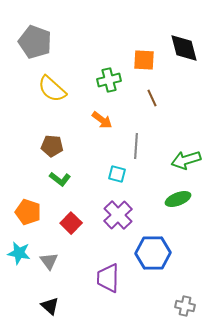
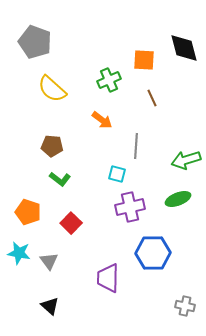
green cross: rotated 10 degrees counterclockwise
purple cross: moved 12 px right, 8 px up; rotated 32 degrees clockwise
